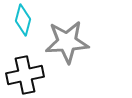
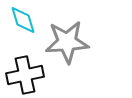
cyan diamond: rotated 32 degrees counterclockwise
